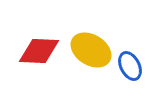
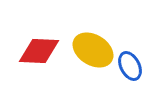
yellow ellipse: moved 2 px right
